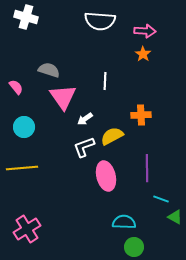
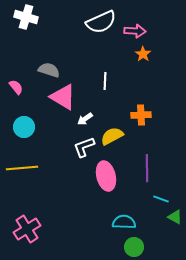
white semicircle: moved 1 px right, 1 px down; rotated 28 degrees counterclockwise
pink arrow: moved 10 px left
pink triangle: rotated 24 degrees counterclockwise
